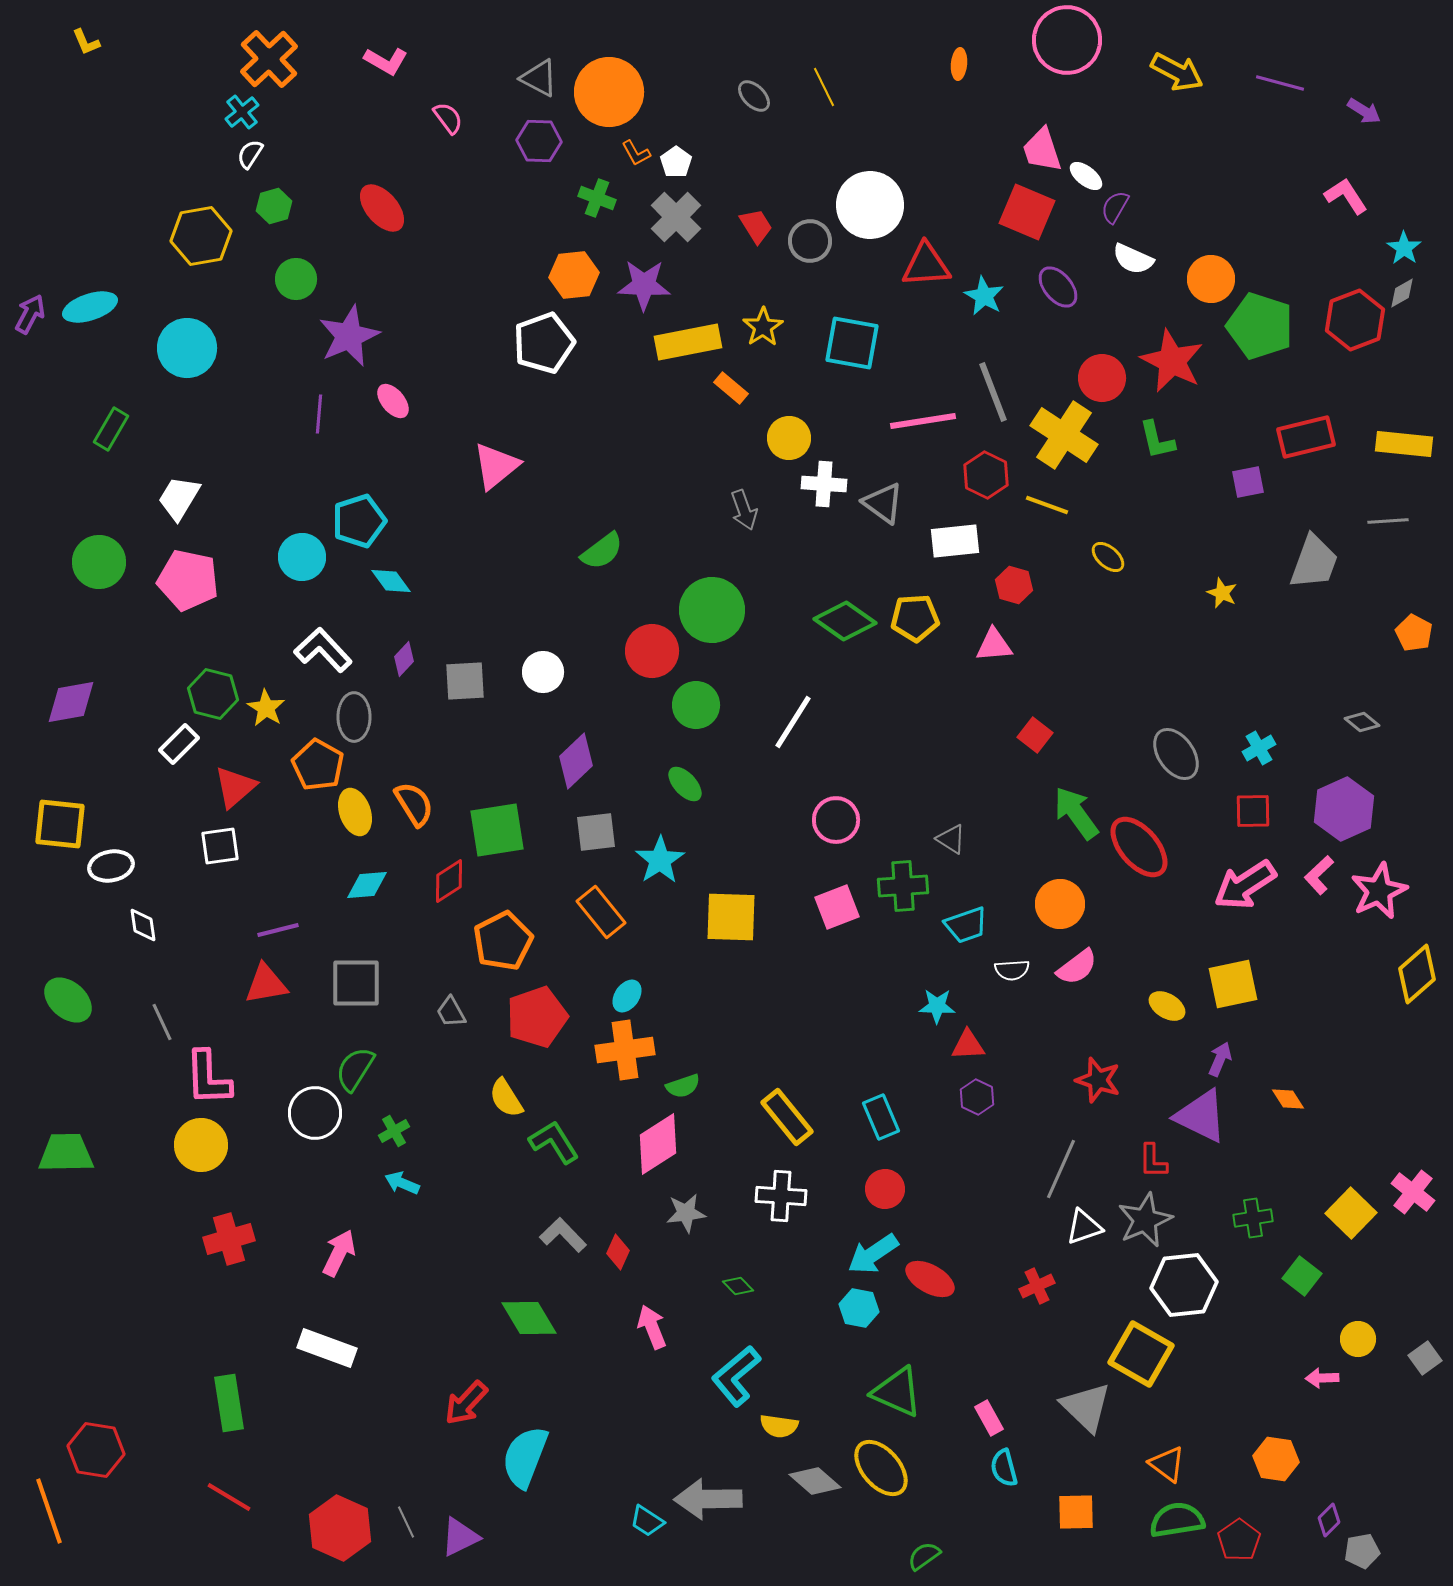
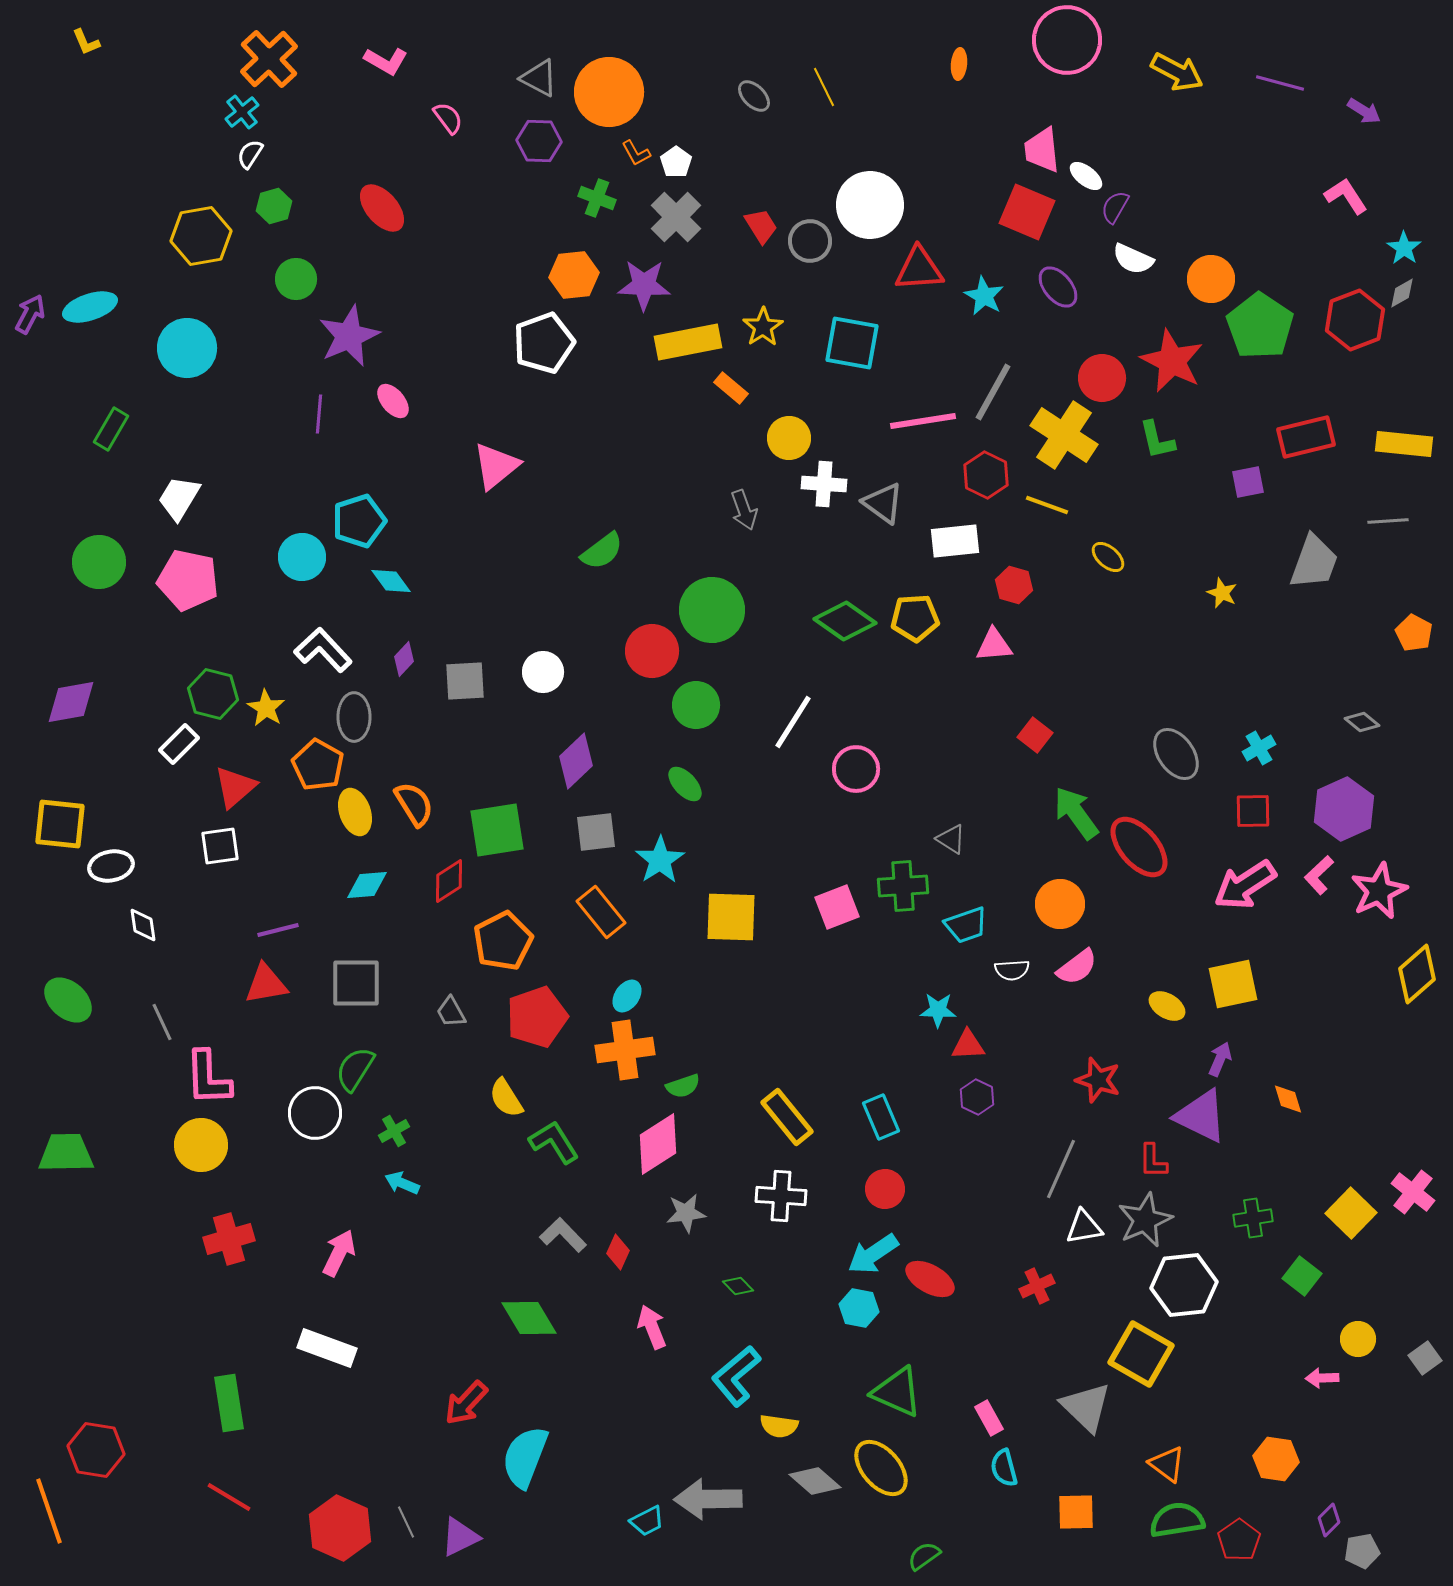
pink trapezoid at (1042, 150): rotated 12 degrees clockwise
red trapezoid at (756, 226): moved 5 px right
red triangle at (926, 265): moved 7 px left, 4 px down
green pentagon at (1260, 326): rotated 16 degrees clockwise
gray line at (993, 392): rotated 50 degrees clockwise
pink circle at (836, 820): moved 20 px right, 51 px up
cyan star at (937, 1006): moved 1 px right, 4 px down
orange diamond at (1288, 1099): rotated 16 degrees clockwise
white triangle at (1084, 1227): rotated 9 degrees clockwise
cyan trapezoid at (647, 1521): rotated 60 degrees counterclockwise
